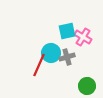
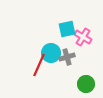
cyan square: moved 2 px up
green circle: moved 1 px left, 2 px up
